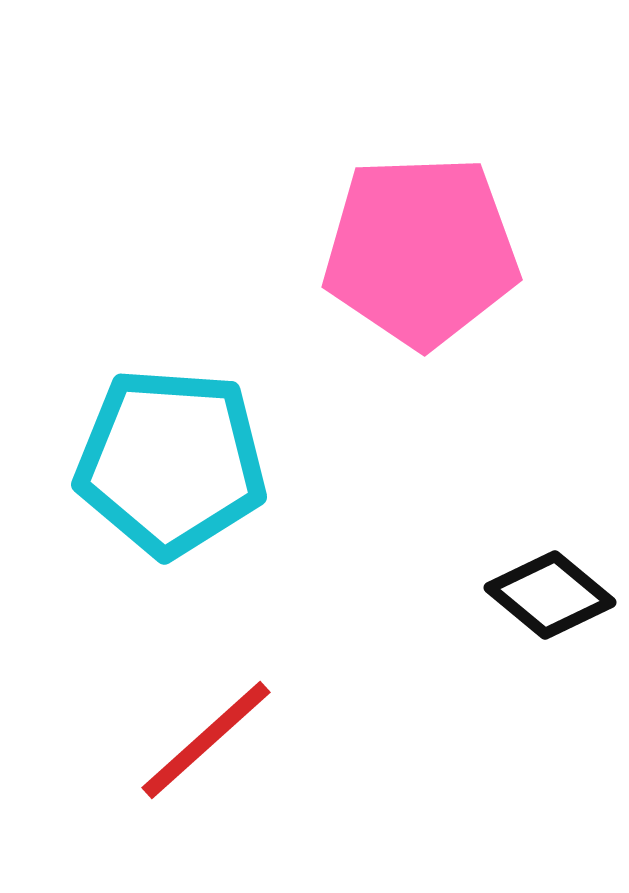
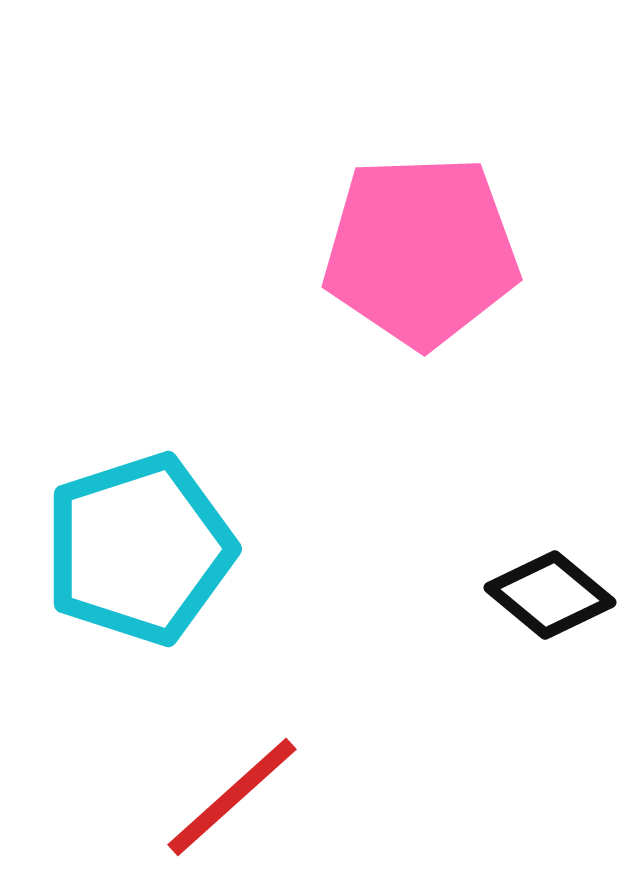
cyan pentagon: moved 32 px left, 87 px down; rotated 22 degrees counterclockwise
red line: moved 26 px right, 57 px down
